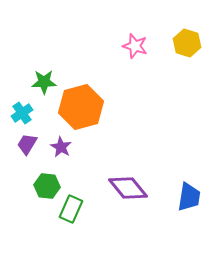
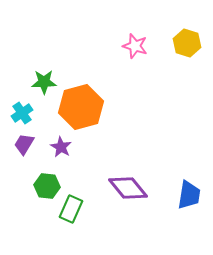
purple trapezoid: moved 3 px left
blue trapezoid: moved 2 px up
